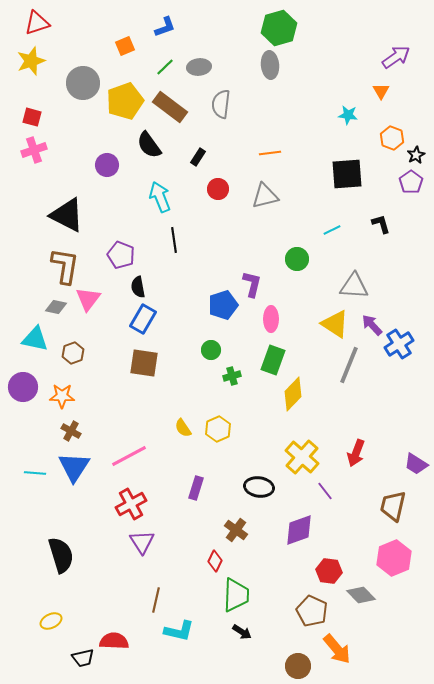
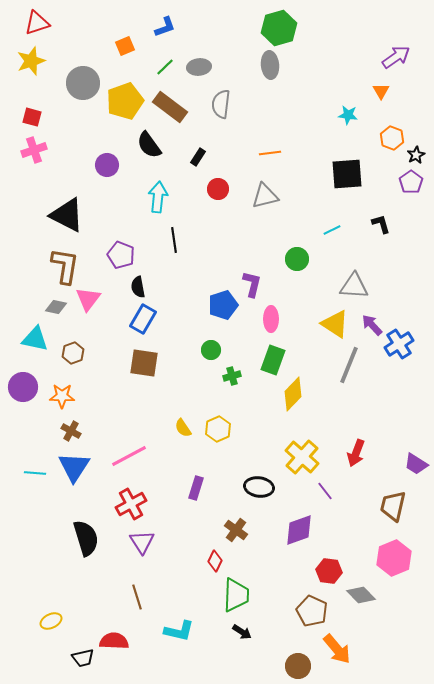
cyan arrow at (160, 197): moved 2 px left; rotated 28 degrees clockwise
black semicircle at (61, 555): moved 25 px right, 17 px up
brown line at (156, 600): moved 19 px left, 3 px up; rotated 30 degrees counterclockwise
